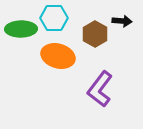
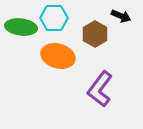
black arrow: moved 1 px left, 5 px up; rotated 18 degrees clockwise
green ellipse: moved 2 px up; rotated 8 degrees clockwise
